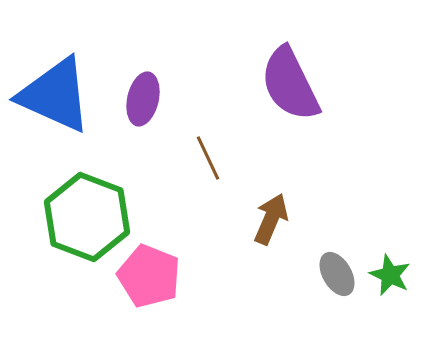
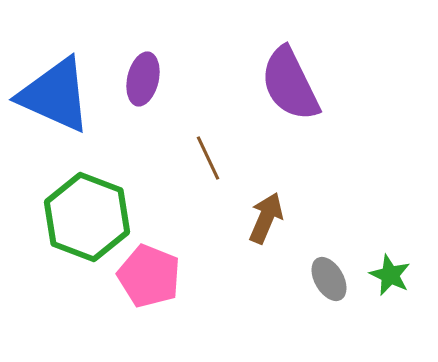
purple ellipse: moved 20 px up
brown arrow: moved 5 px left, 1 px up
gray ellipse: moved 8 px left, 5 px down
